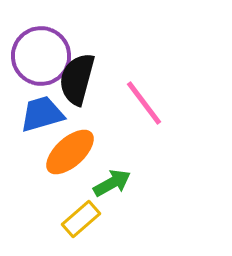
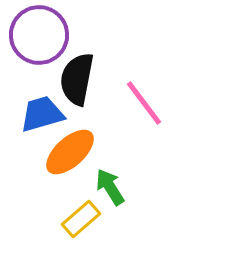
purple circle: moved 2 px left, 21 px up
black semicircle: rotated 4 degrees counterclockwise
green arrow: moved 2 px left, 4 px down; rotated 93 degrees counterclockwise
